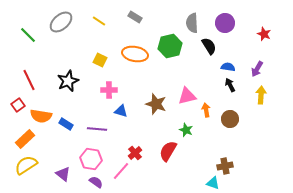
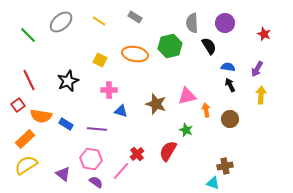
red cross: moved 2 px right, 1 px down
